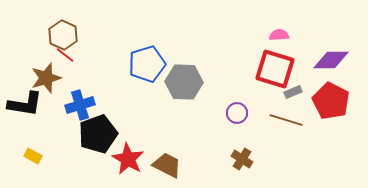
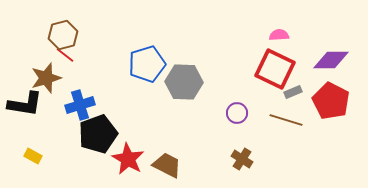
brown hexagon: rotated 20 degrees clockwise
red square: rotated 9 degrees clockwise
